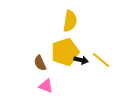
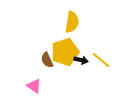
yellow semicircle: moved 2 px right, 1 px down
brown semicircle: moved 7 px right, 3 px up
pink triangle: moved 12 px left; rotated 14 degrees clockwise
